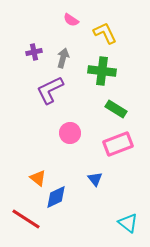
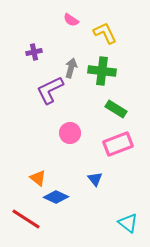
gray arrow: moved 8 px right, 10 px down
blue diamond: rotated 50 degrees clockwise
